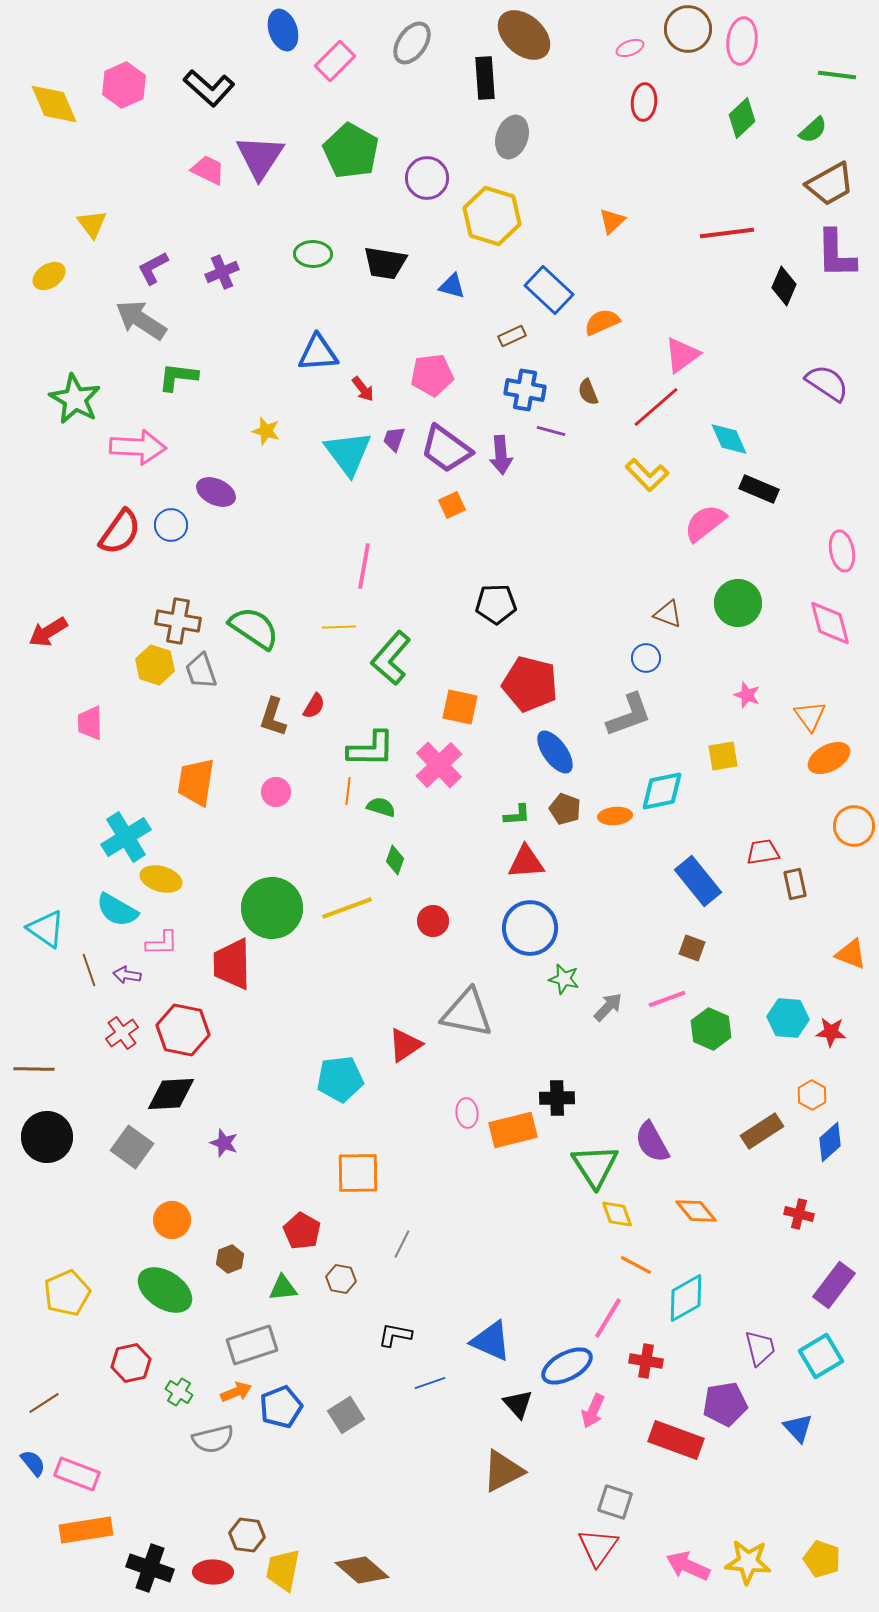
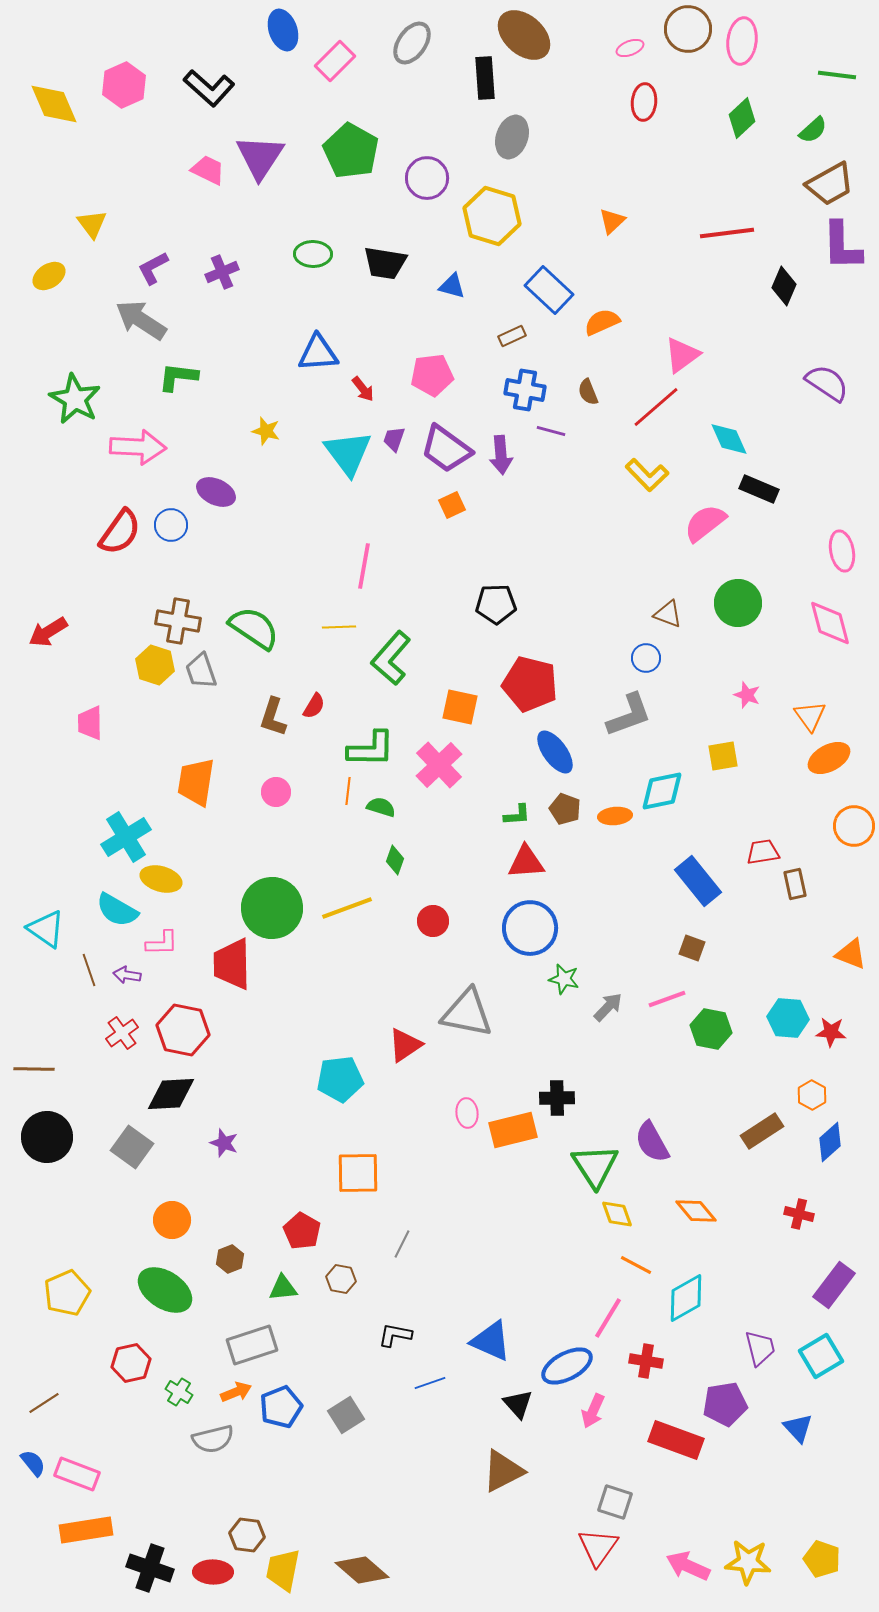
purple L-shape at (836, 254): moved 6 px right, 8 px up
green hexagon at (711, 1029): rotated 12 degrees counterclockwise
